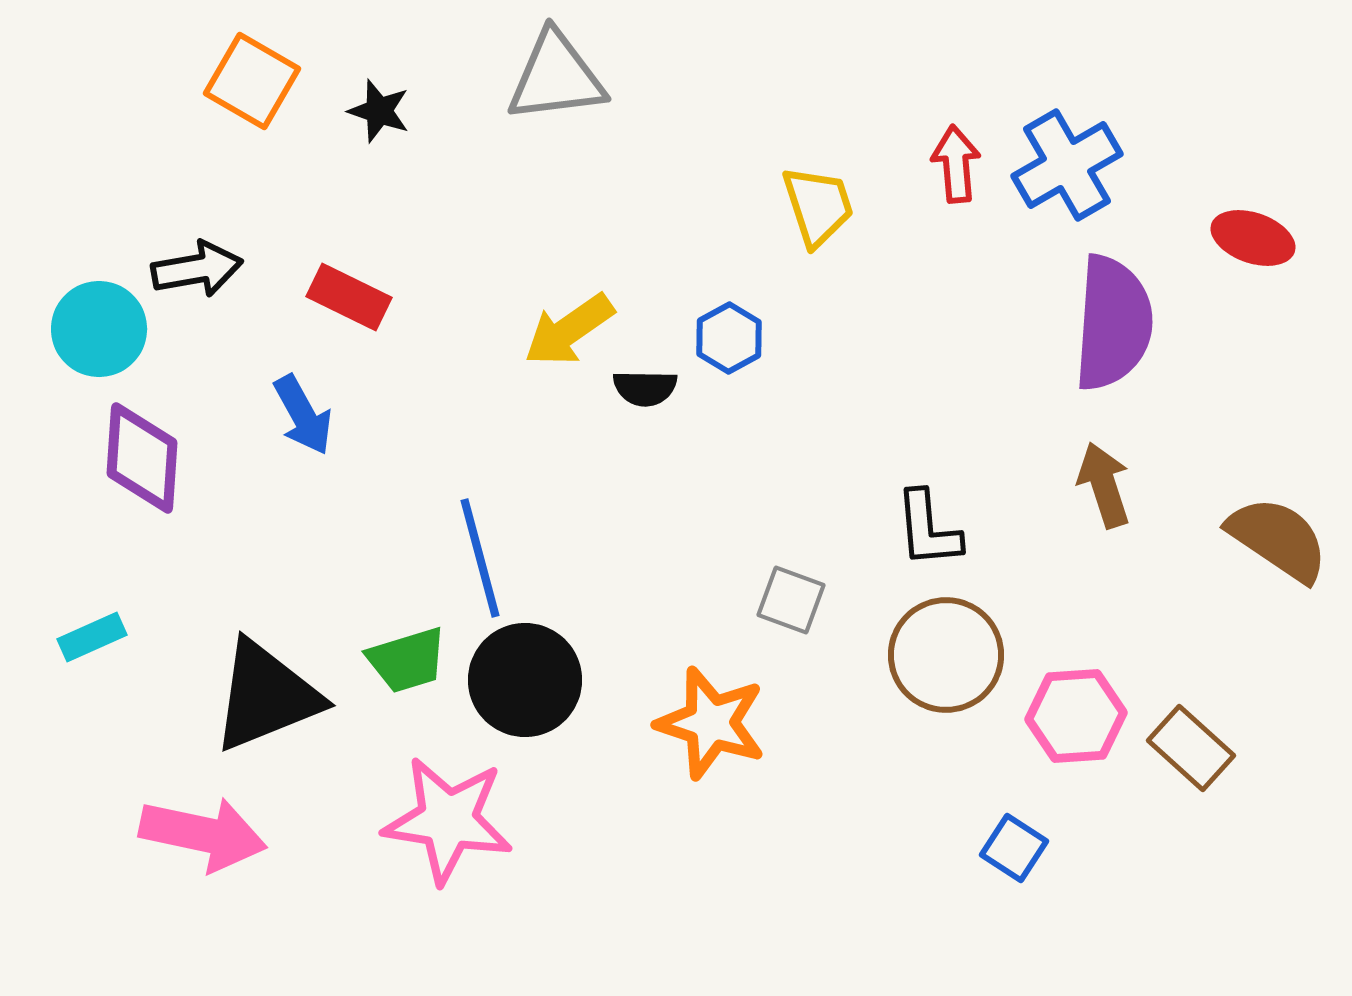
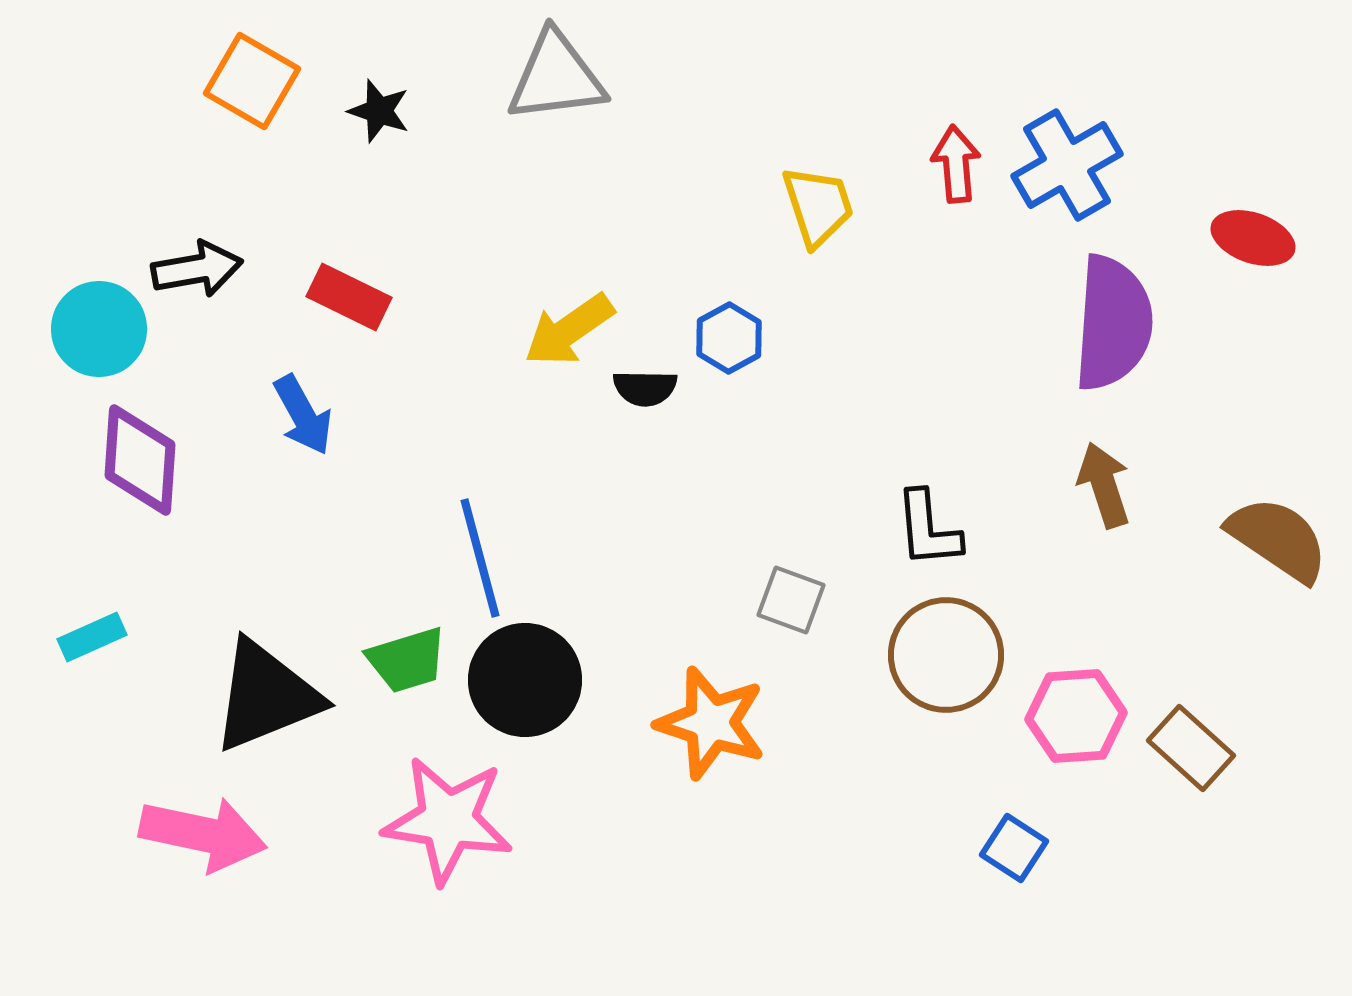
purple diamond: moved 2 px left, 2 px down
